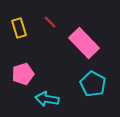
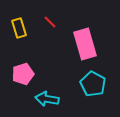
pink rectangle: moved 1 px right, 1 px down; rotated 28 degrees clockwise
